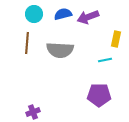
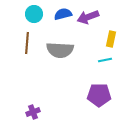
yellow rectangle: moved 5 px left
